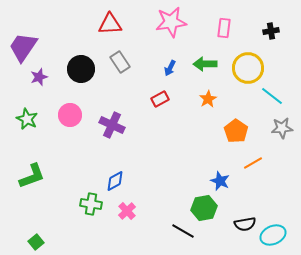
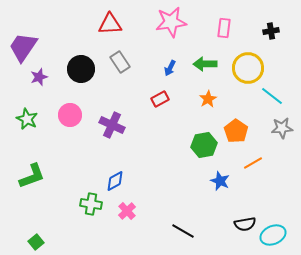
green hexagon: moved 63 px up
